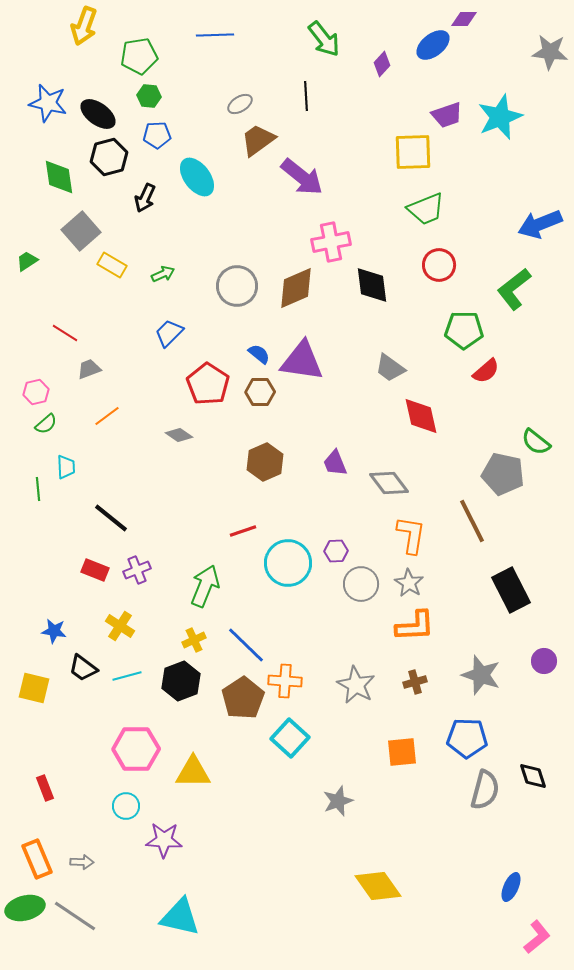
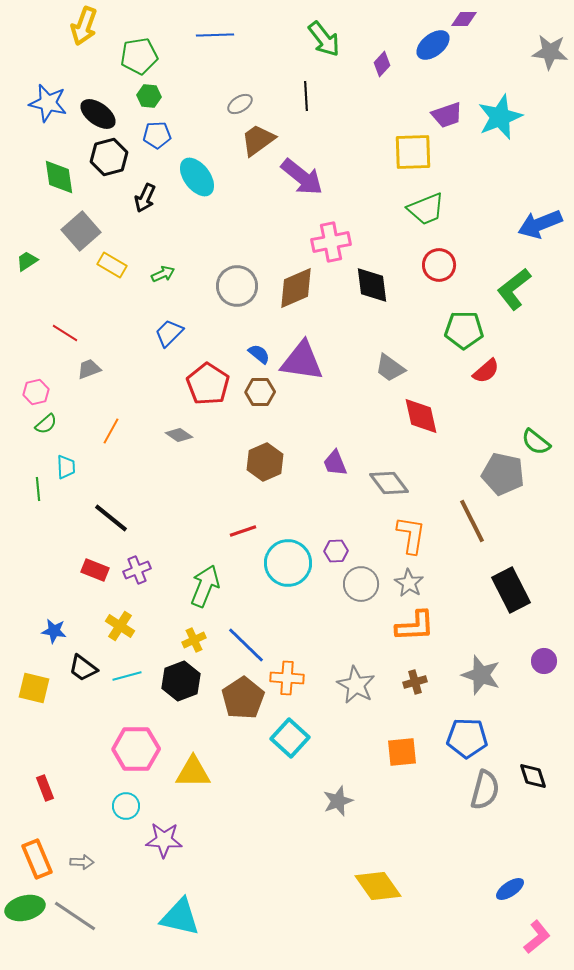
orange line at (107, 416): moved 4 px right, 15 px down; rotated 24 degrees counterclockwise
orange cross at (285, 681): moved 2 px right, 3 px up
blue ellipse at (511, 887): moved 1 px left, 2 px down; rotated 32 degrees clockwise
